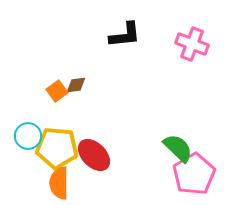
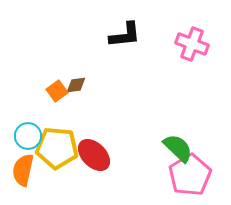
pink pentagon: moved 4 px left, 1 px down
orange semicircle: moved 36 px left, 13 px up; rotated 12 degrees clockwise
